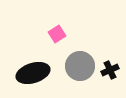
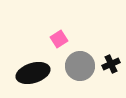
pink square: moved 2 px right, 5 px down
black cross: moved 1 px right, 6 px up
